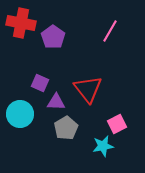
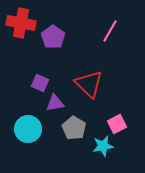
red triangle: moved 1 px right, 5 px up; rotated 8 degrees counterclockwise
purple triangle: moved 1 px left, 1 px down; rotated 12 degrees counterclockwise
cyan circle: moved 8 px right, 15 px down
gray pentagon: moved 8 px right; rotated 10 degrees counterclockwise
